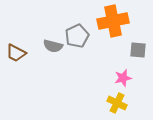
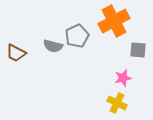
orange cross: moved 1 px right; rotated 16 degrees counterclockwise
